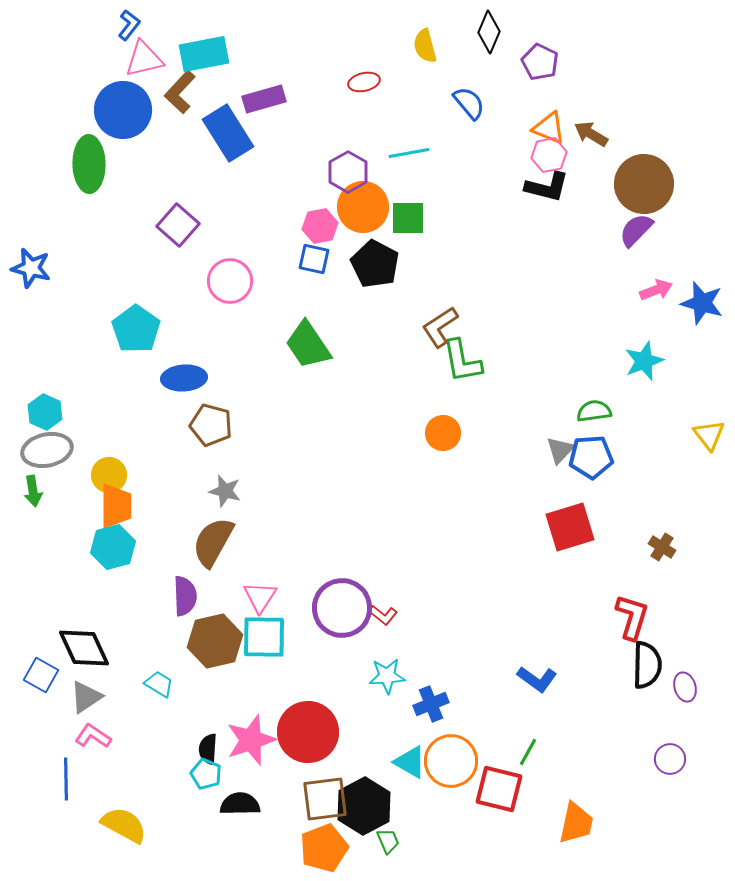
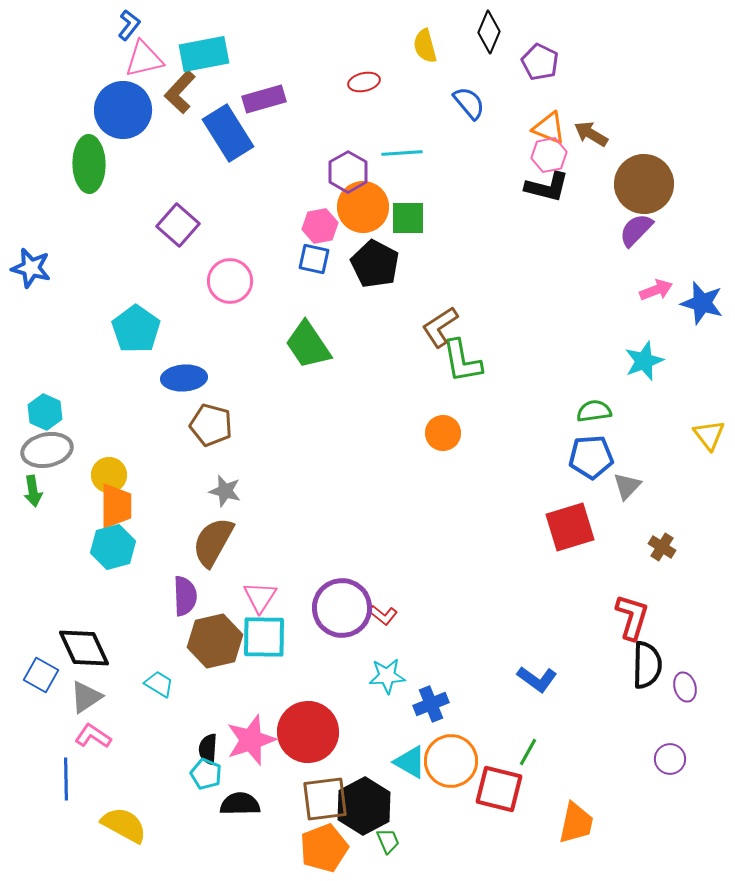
cyan line at (409, 153): moved 7 px left; rotated 6 degrees clockwise
gray triangle at (560, 450): moved 67 px right, 36 px down
